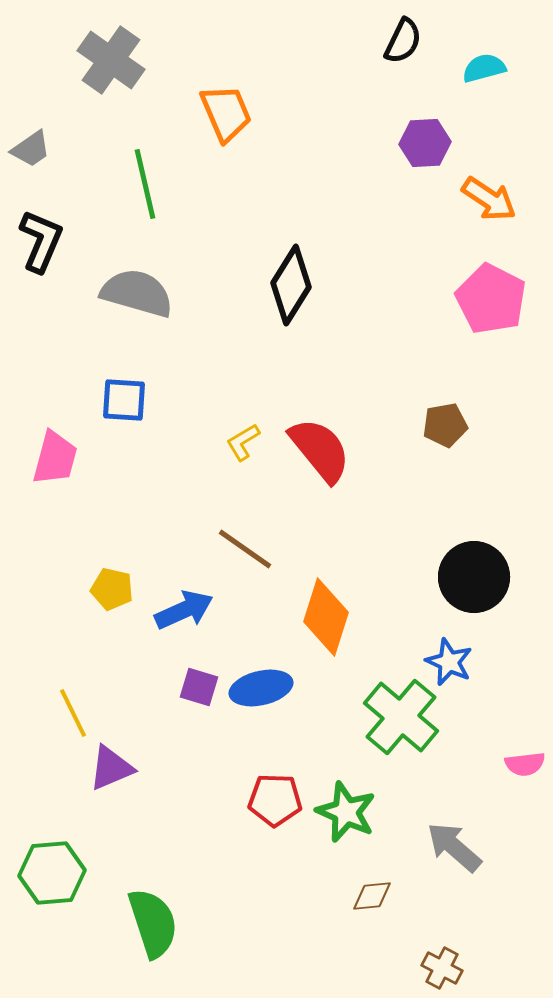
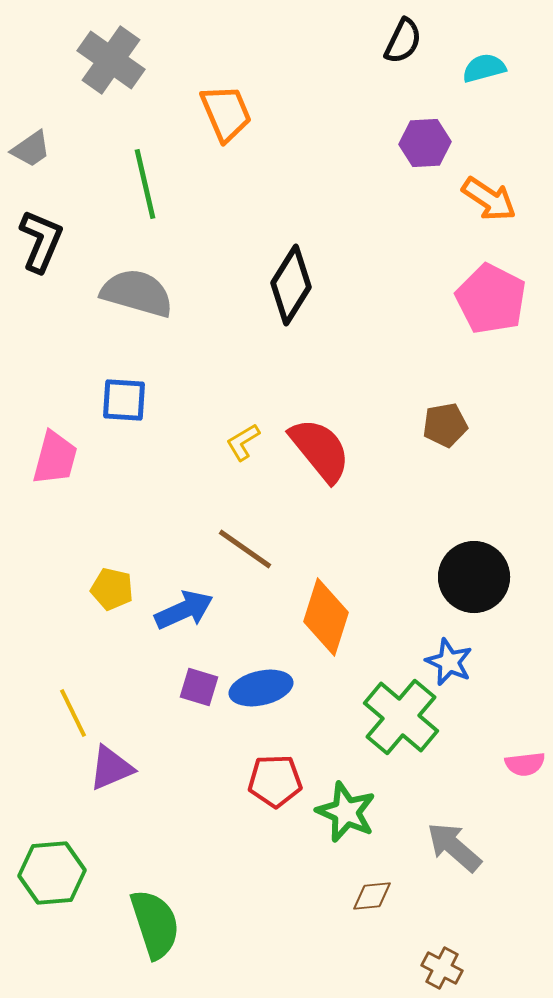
red pentagon: moved 19 px up; rotated 4 degrees counterclockwise
green semicircle: moved 2 px right, 1 px down
